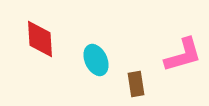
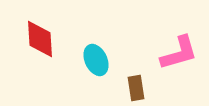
pink L-shape: moved 4 px left, 2 px up
brown rectangle: moved 4 px down
